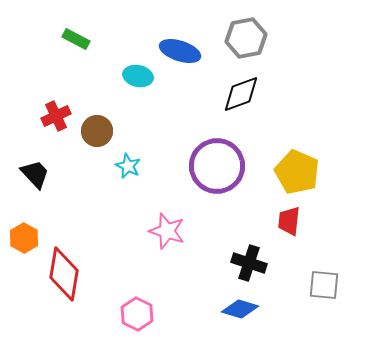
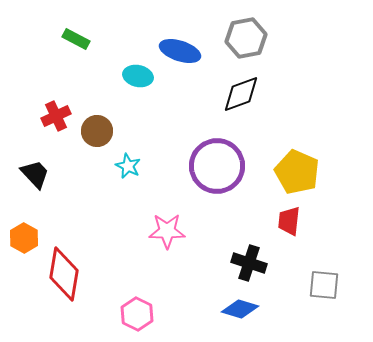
pink star: rotated 18 degrees counterclockwise
